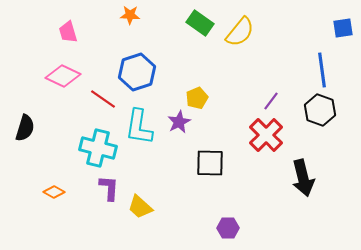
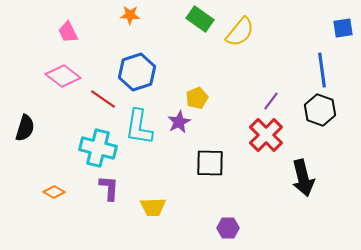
green rectangle: moved 4 px up
pink trapezoid: rotated 10 degrees counterclockwise
pink diamond: rotated 12 degrees clockwise
yellow trapezoid: moved 13 px right; rotated 44 degrees counterclockwise
